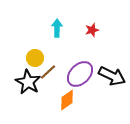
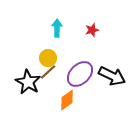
yellow circle: moved 13 px right
